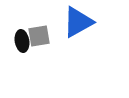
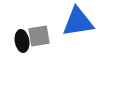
blue triangle: rotated 20 degrees clockwise
